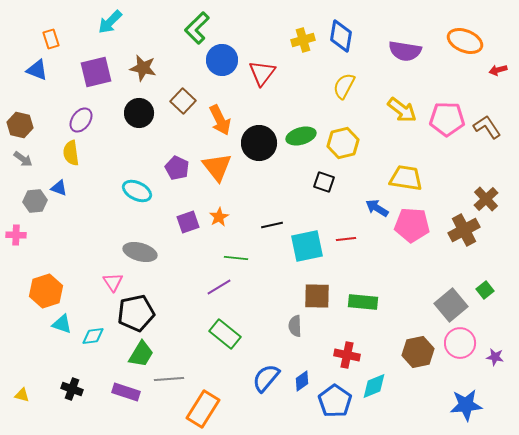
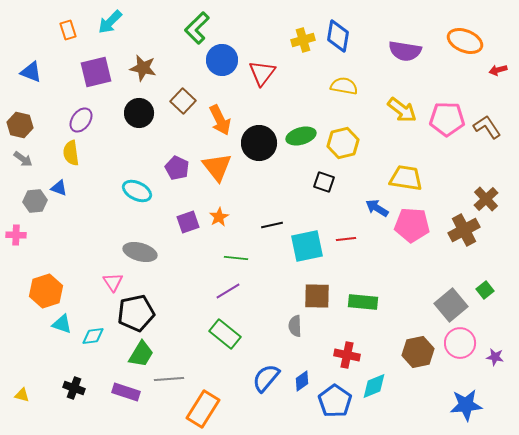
blue diamond at (341, 36): moved 3 px left
orange rectangle at (51, 39): moved 17 px right, 9 px up
blue triangle at (37, 70): moved 6 px left, 2 px down
yellow semicircle at (344, 86): rotated 72 degrees clockwise
purple line at (219, 287): moved 9 px right, 4 px down
black cross at (72, 389): moved 2 px right, 1 px up
